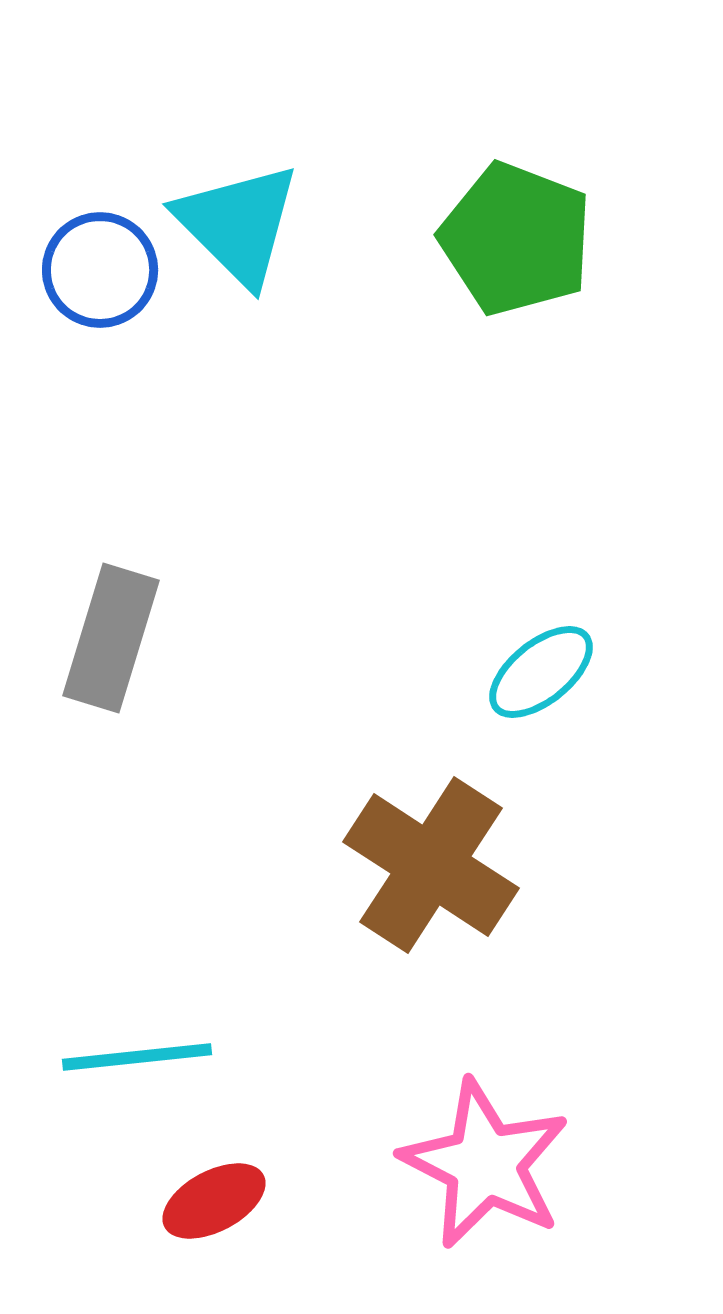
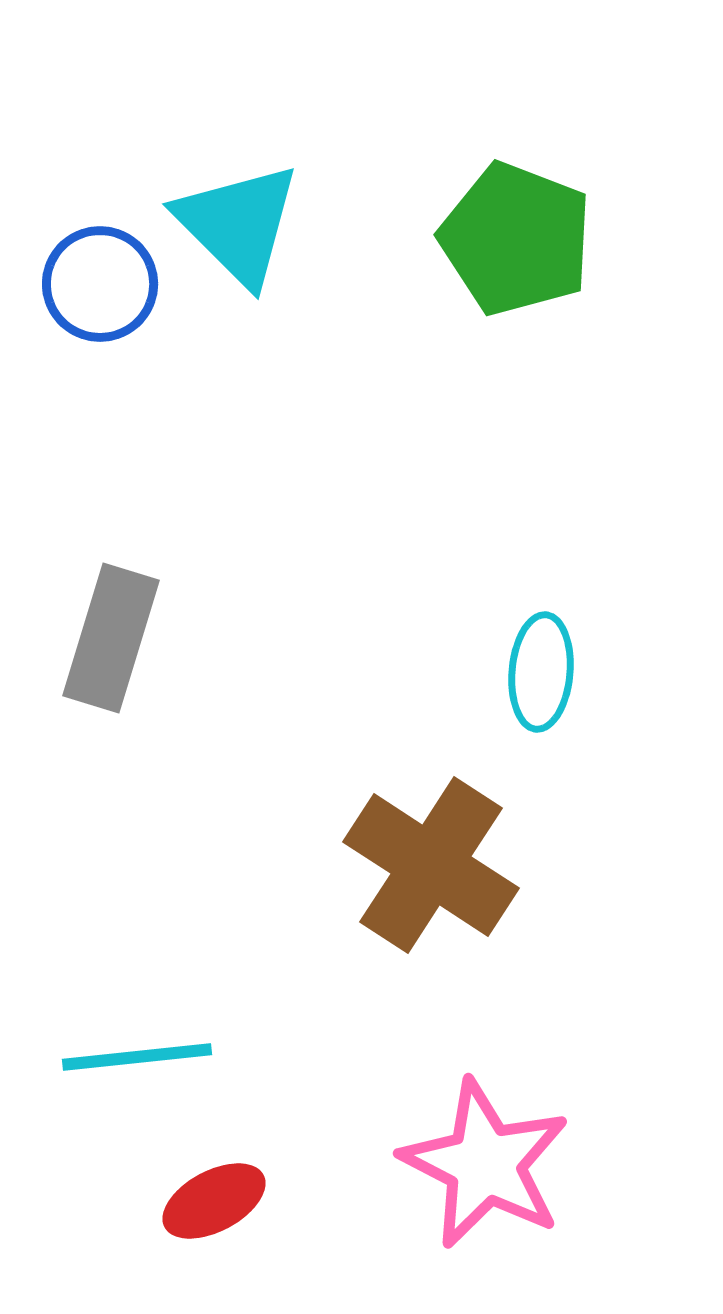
blue circle: moved 14 px down
cyan ellipse: rotated 46 degrees counterclockwise
